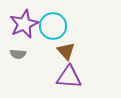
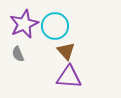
cyan circle: moved 2 px right
gray semicircle: rotated 63 degrees clockwise
